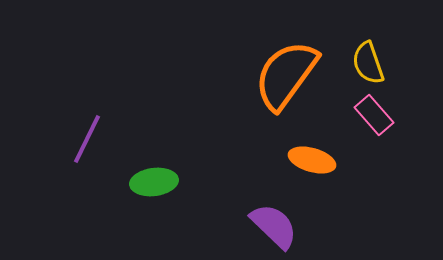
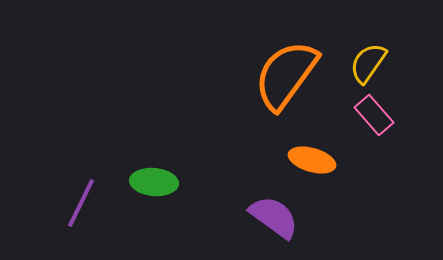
yellow semicircle: rotated 54 degrees clockwise
purple line: moved 6 px left, 64 px down
green ellipse: rotated 12 degrees clockwise
purple semicircle: moved 9 px up; rotated 8 degrees counterclockwise
